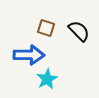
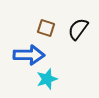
black semicircle: moved 1 px left, 2 px up; rotated 100 degrees counterclockwise
cyan star: rotated 10 degrees clockwise
